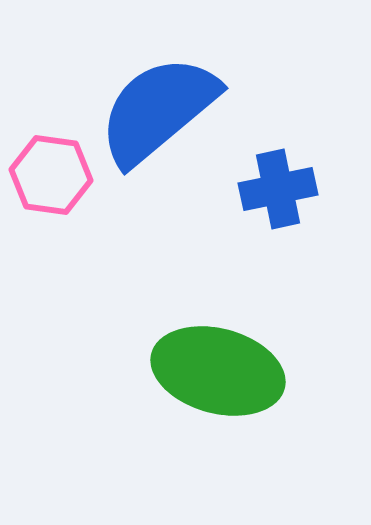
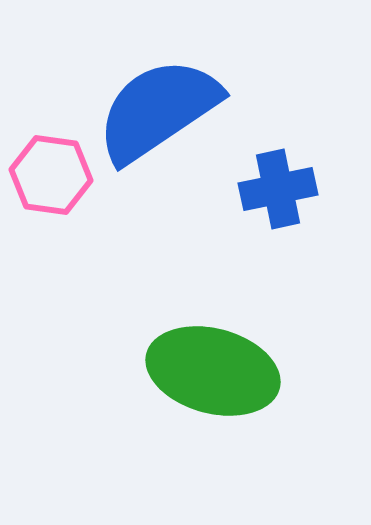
blue semicircle: rotated 6 degrees clockwise
green ellipse: moved 5 px left
